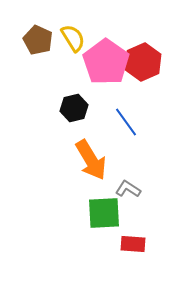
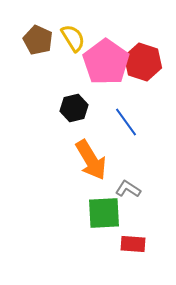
red hexagon: rotated 18 degrees counterclockwise
